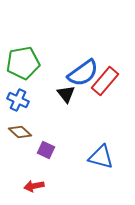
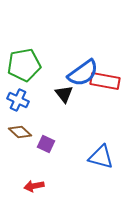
green pentagon: moved 1 px right, 2 px down
red rectangle: rotated 60 degrees clockwise
black triangle: moved 2 px left
purple square: moved 6 px up
